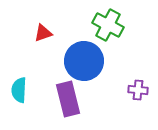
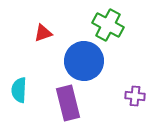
purple cross: moved 3 px left, 6 px down
purple rectangle: moved 4 px down
